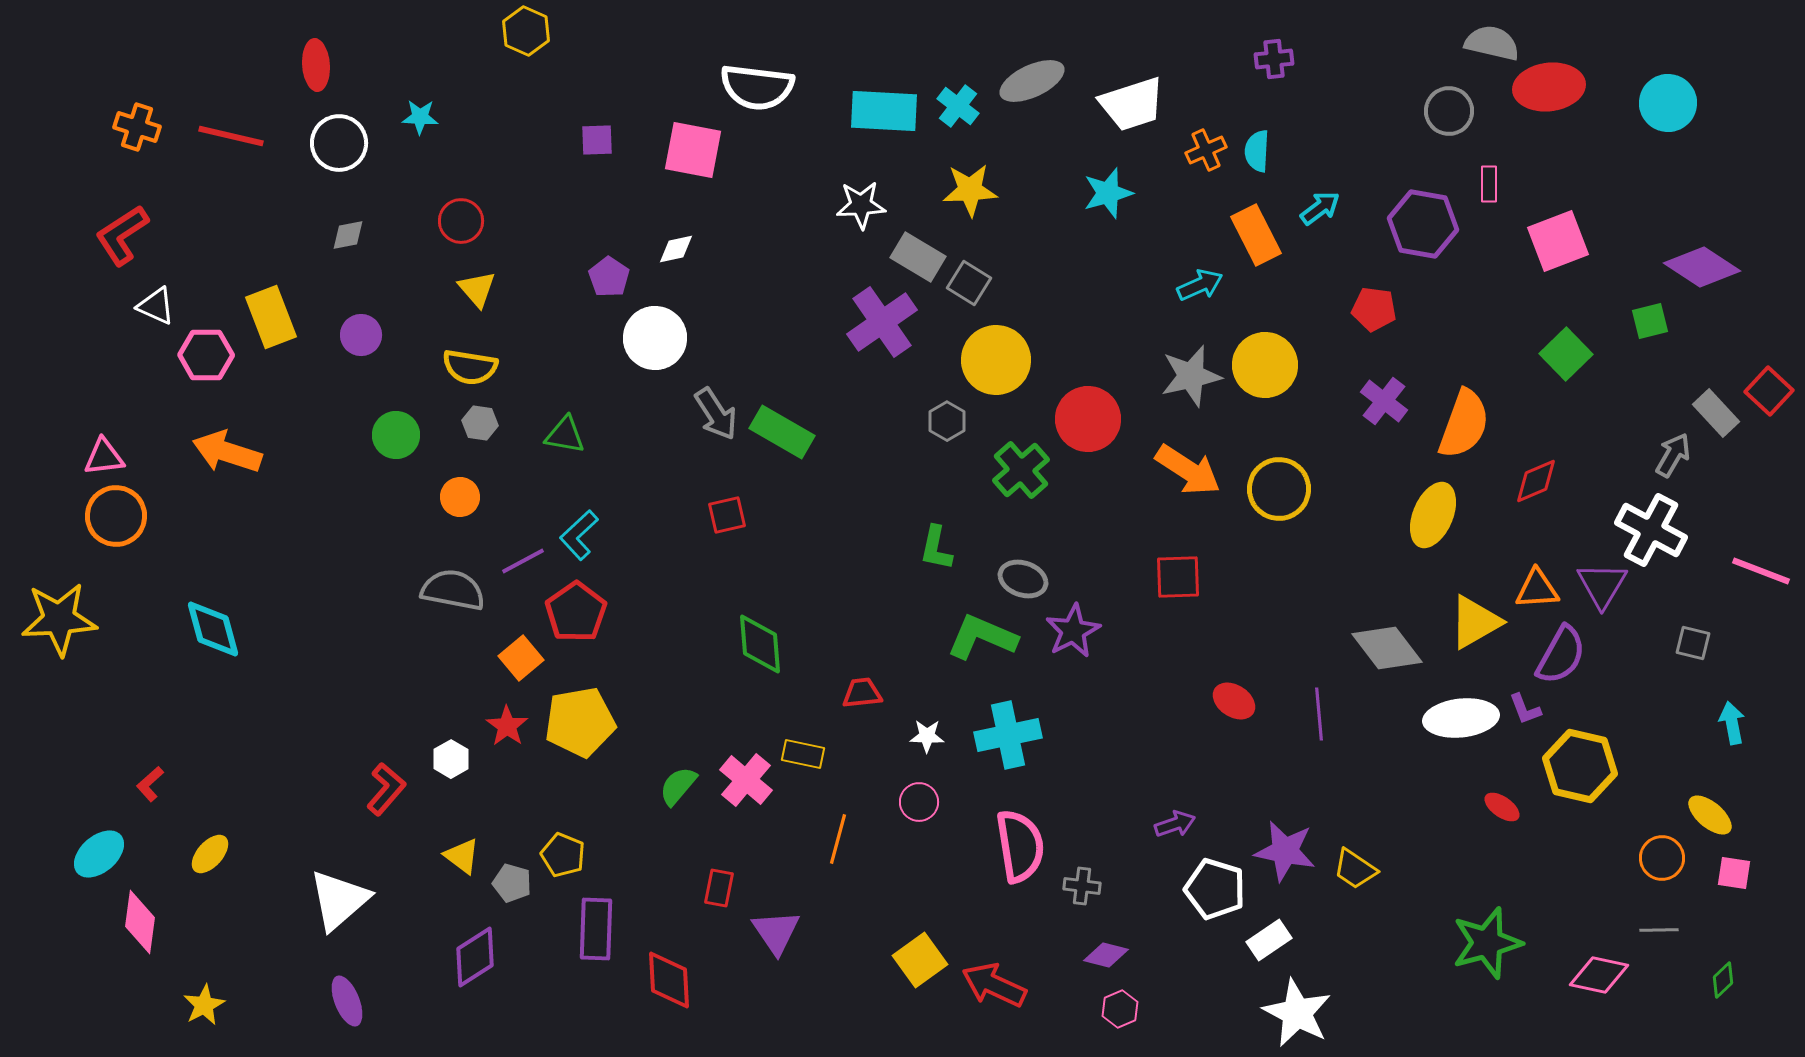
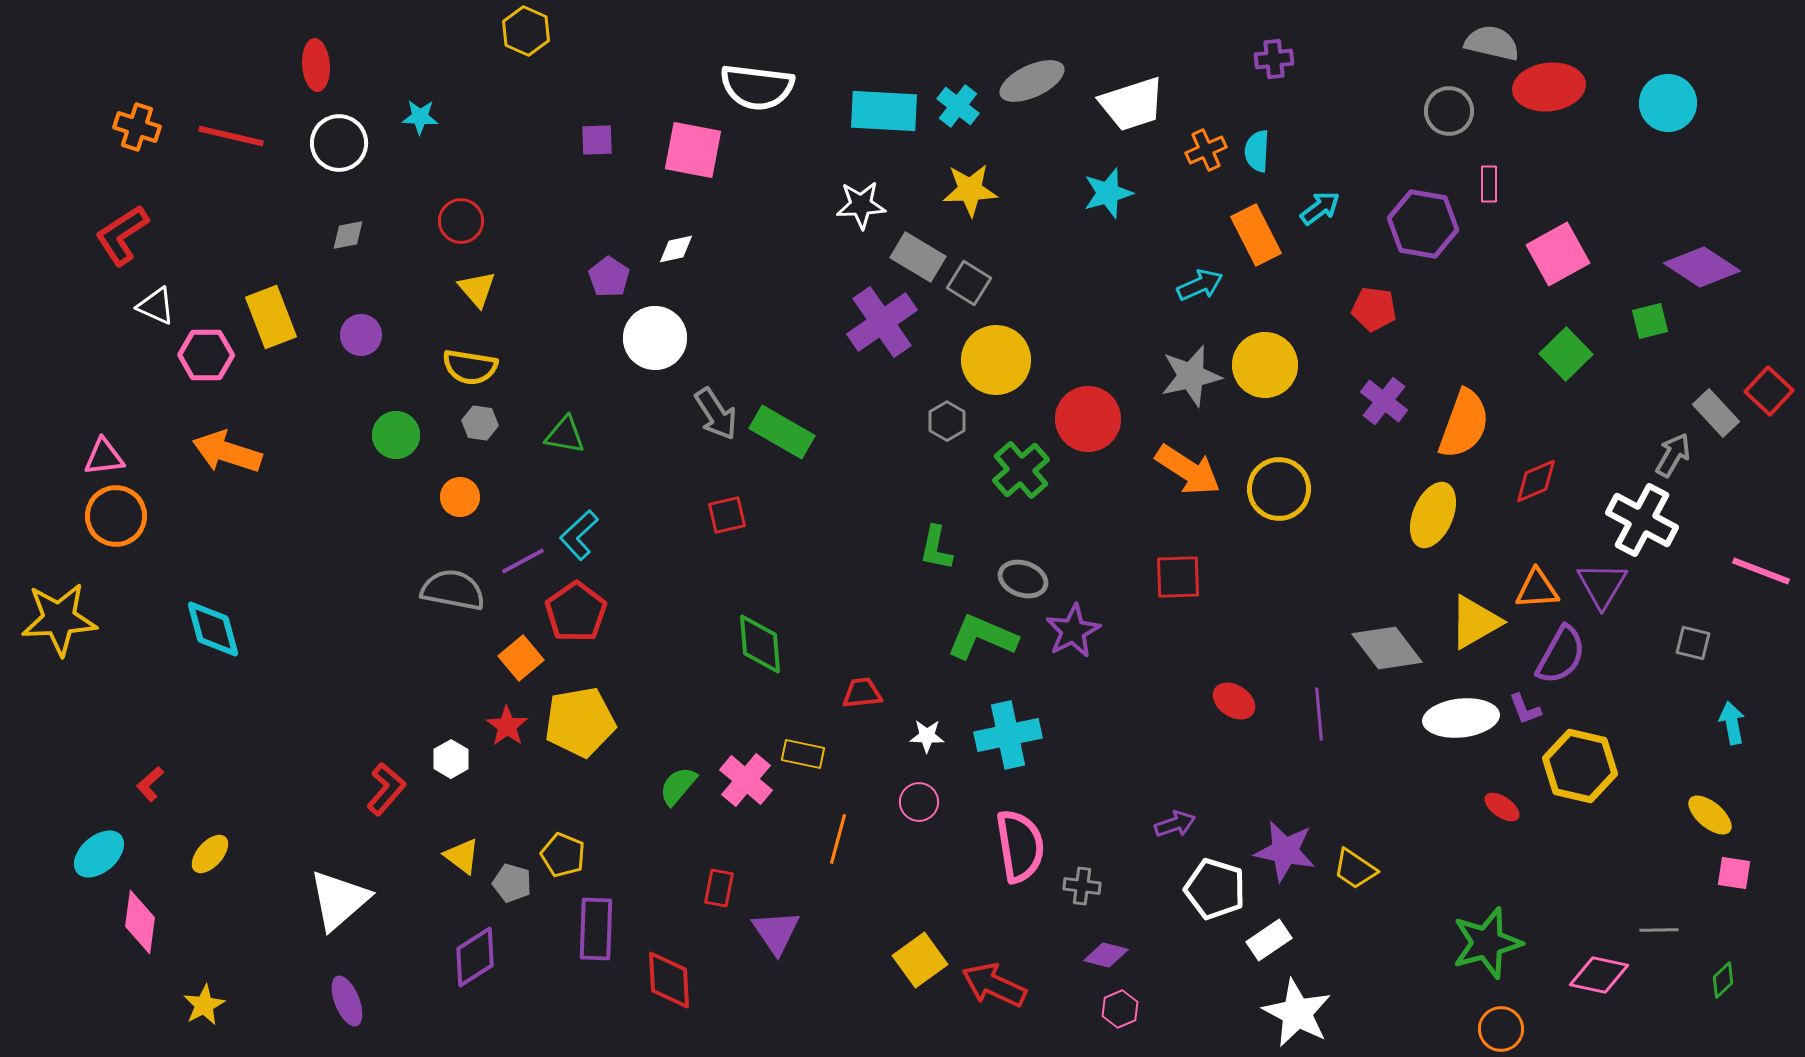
pink square at (1558, 241): moved 13 px down; rotated 8 degrees counterclockwise
white cross at (1651, 530): moved 9 px left, 10 px up
orange circle at (1662, 858): moved 161 px left, 171 px down
